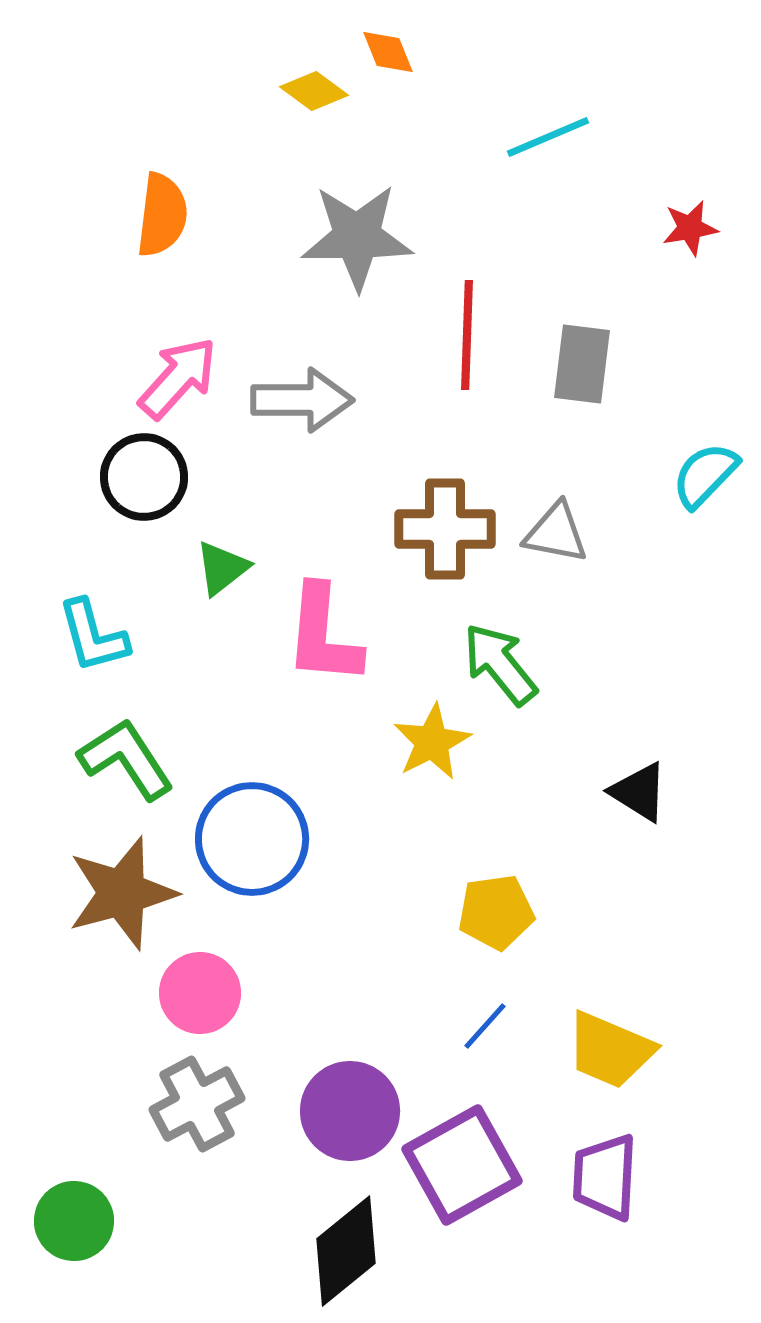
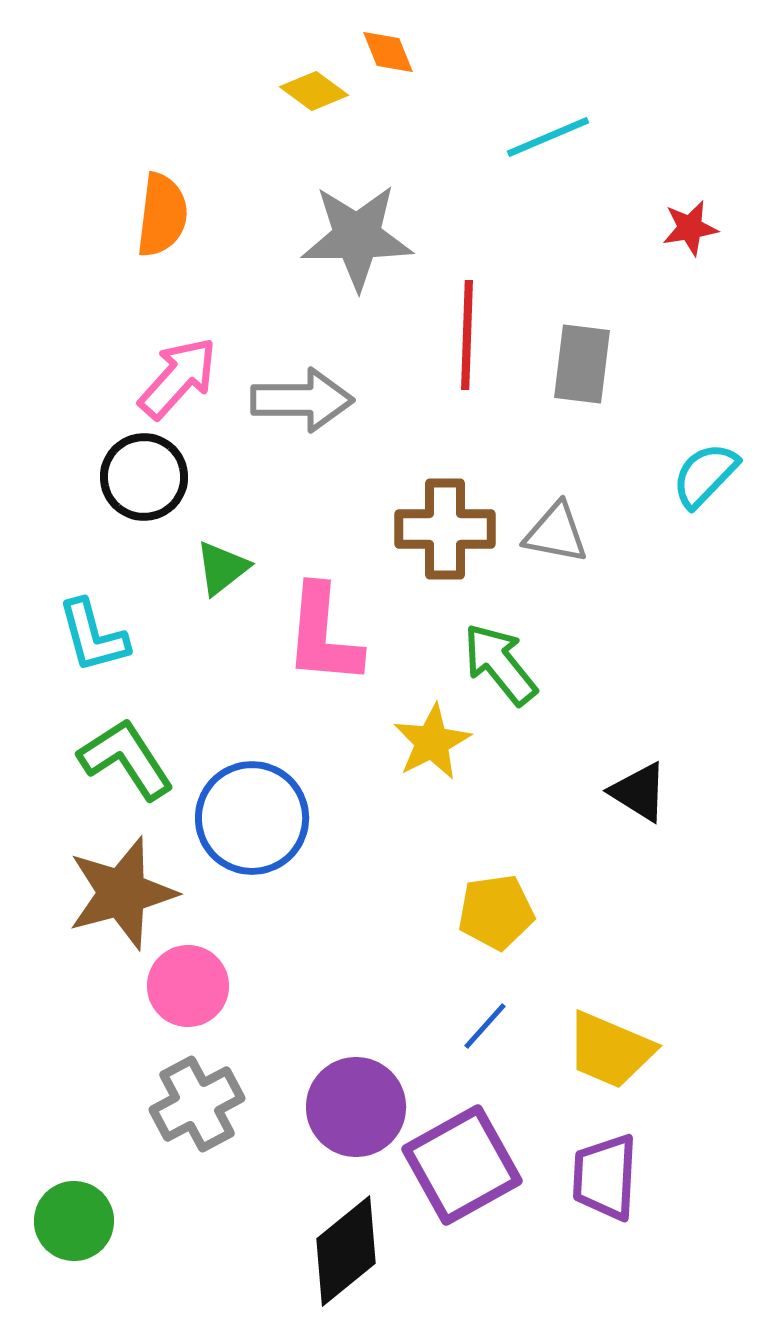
blue circle: moved 21 px up
pink circle: moved 12 px left, 7 px up
purple circle: moved 6 px right, 4 px up
